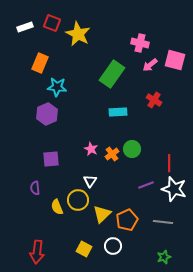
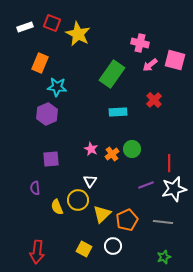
red cross: rotated 14 degrees clockwise
white star: rotated 30 degrees counterclockwise
